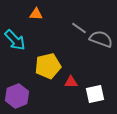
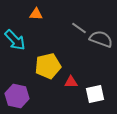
purple hexagon: rotated 25 degrees counterclockwise
